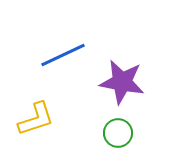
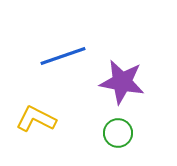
blue line: moved 1 px down; rotated 6 degrees clockwise
yellow L-shape: rotated 135 degrees counterclockwise
